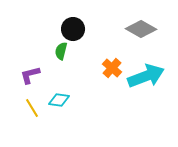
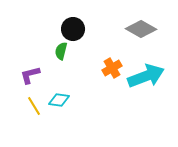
orange cross: rotated 18 degrees clockwise
yellow line: moved 2 px right, 2 px up
